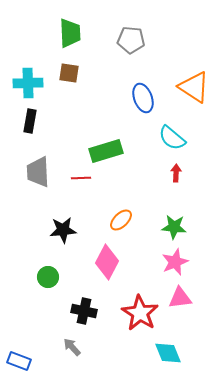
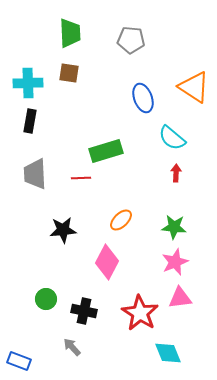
gray trapezoid: moved 3 px left, 2 px down
green circle: moved 2 px left, 22 px down
